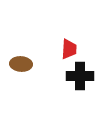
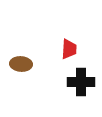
black cross: moved 1 px right, 6 px down
